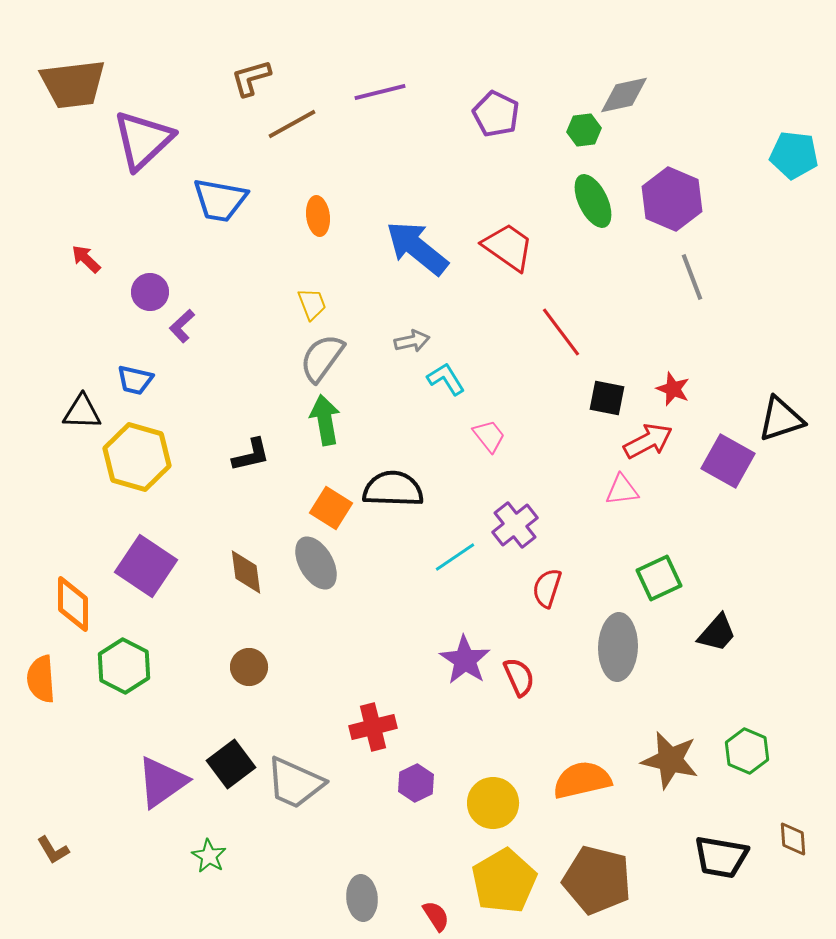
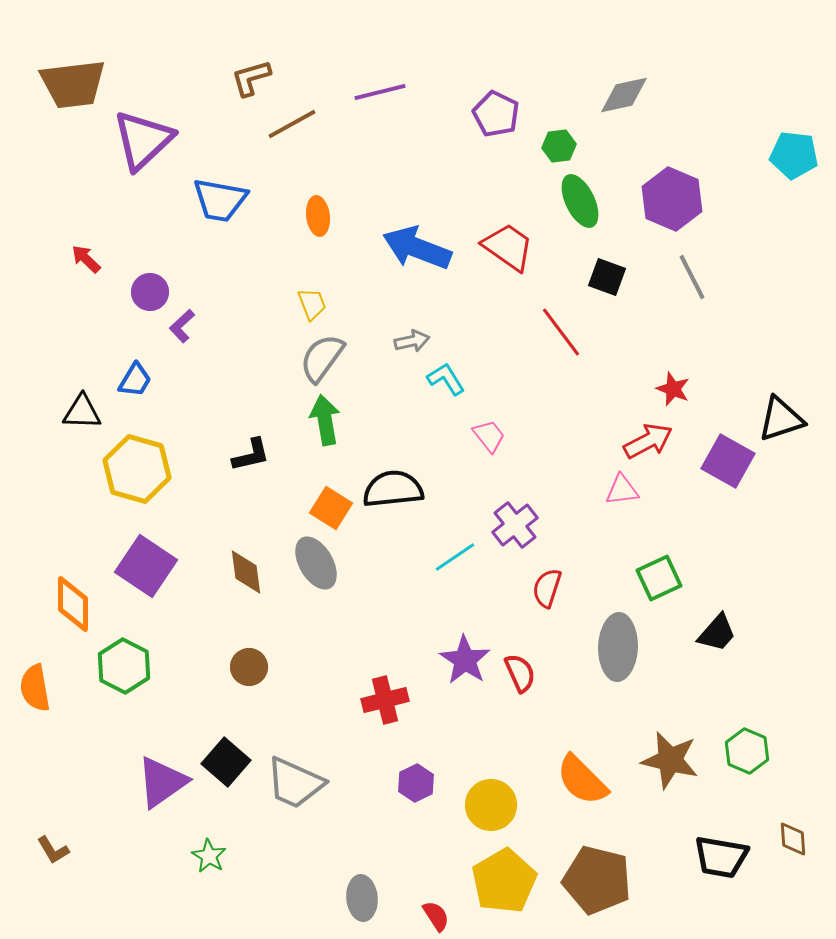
green hexagon at (584, 130): moved 25 px left, 16 px down
green ellipse at (593, 201): moved 13 px left
blue arrow at (417, 248): rotated 18 degrees counterclockwise
gray line at (692, 277): rotated 6 degrees counterclockwise
blue trapezoid at (135, 380): rotated 72 degrees counterclockwise
black square at (607, 398): moved 121 px up; rotated 9 degrees clockwise
yellow hexagon at (137, 457): moved 12 px down
black semicircle at (393, 489): rotated 8 degrees counterclockwise
red semicircle at (519, 677): moved 1 px right, 4 px up
orange semicircle at (41, 679): moved 6 px left, 9 px down; rotated 6 degrees counterclockwise
red cross at (373, 727): moved 12 px right, 27 px up
black square at (231, 764): moved 5 px left, 2 px up; rotated 12 degrees counterclockwise
orange semicircle at (582, 780): rotated 122 degrees counterclockwise
yellow circle at (493, 803): moved 2 px left, 2 px down
